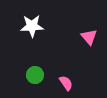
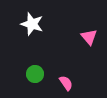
white star: moved 2 px up; rotated 20 degrees clockwise
green circle: moved 1 px up
